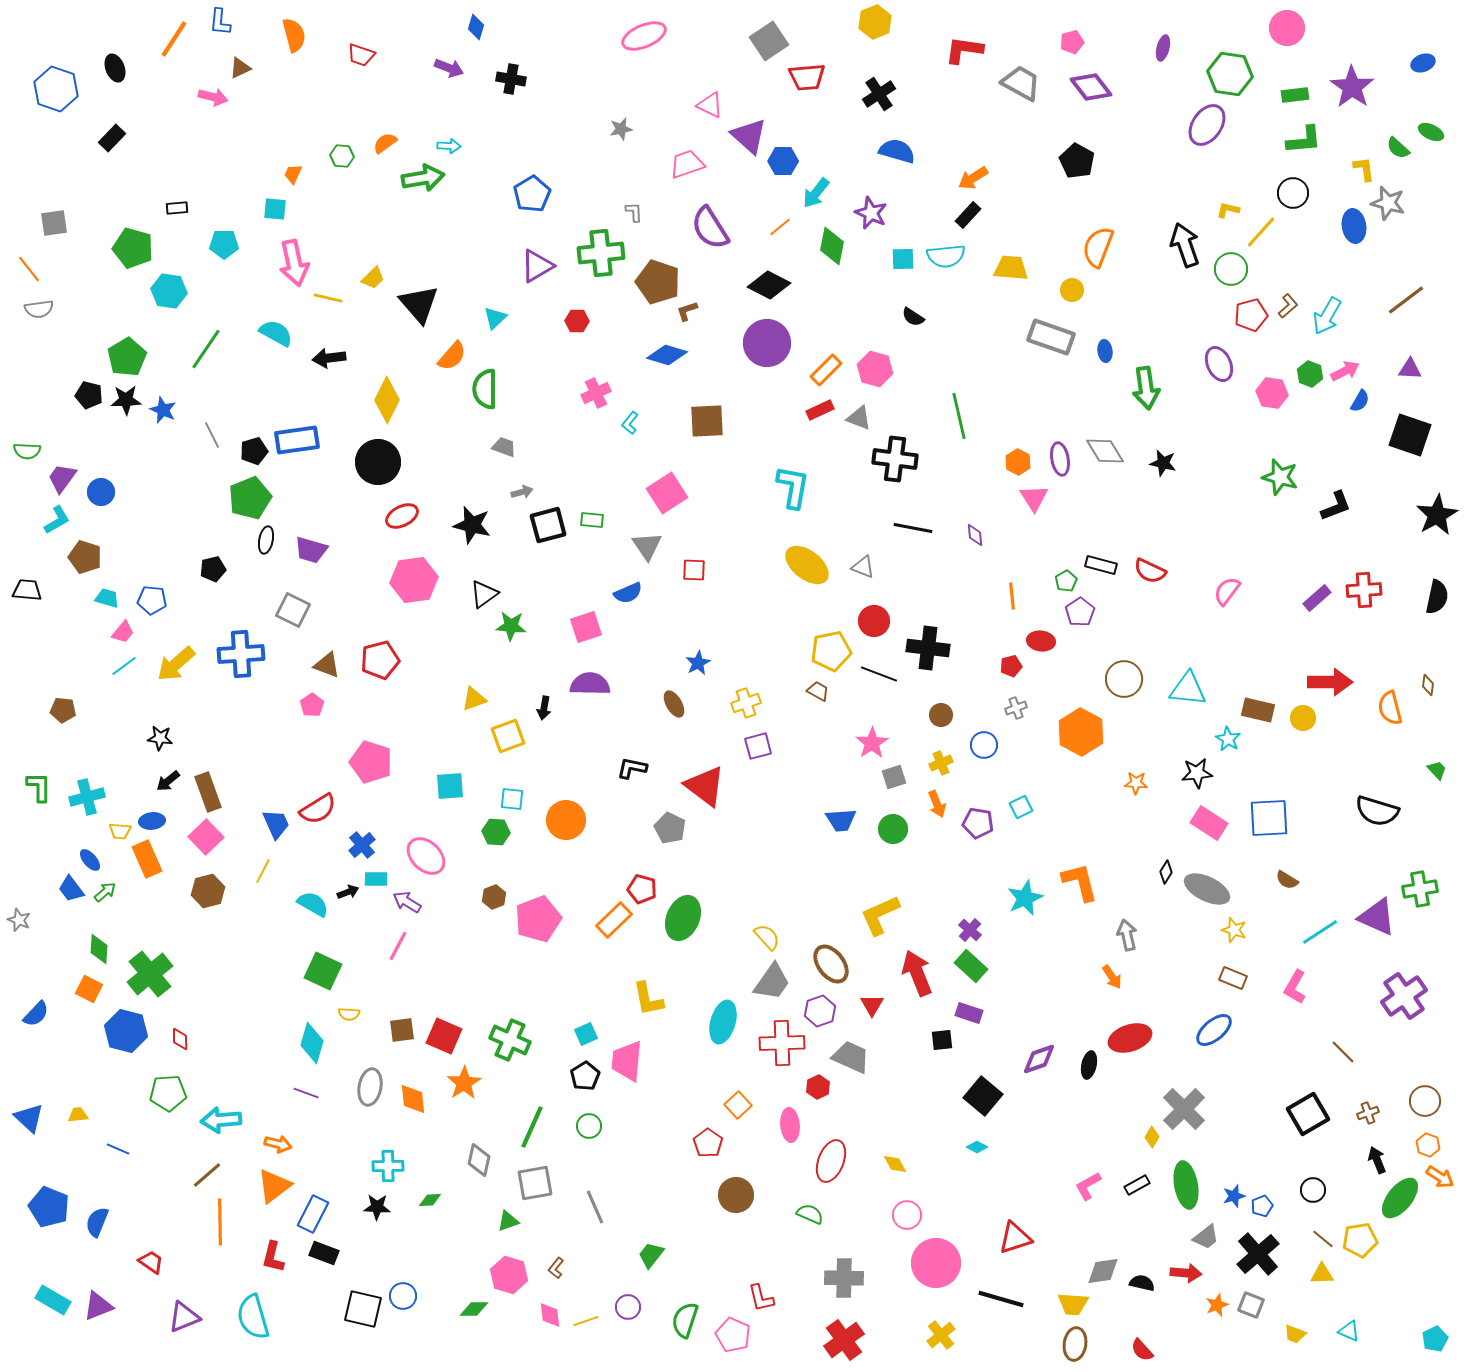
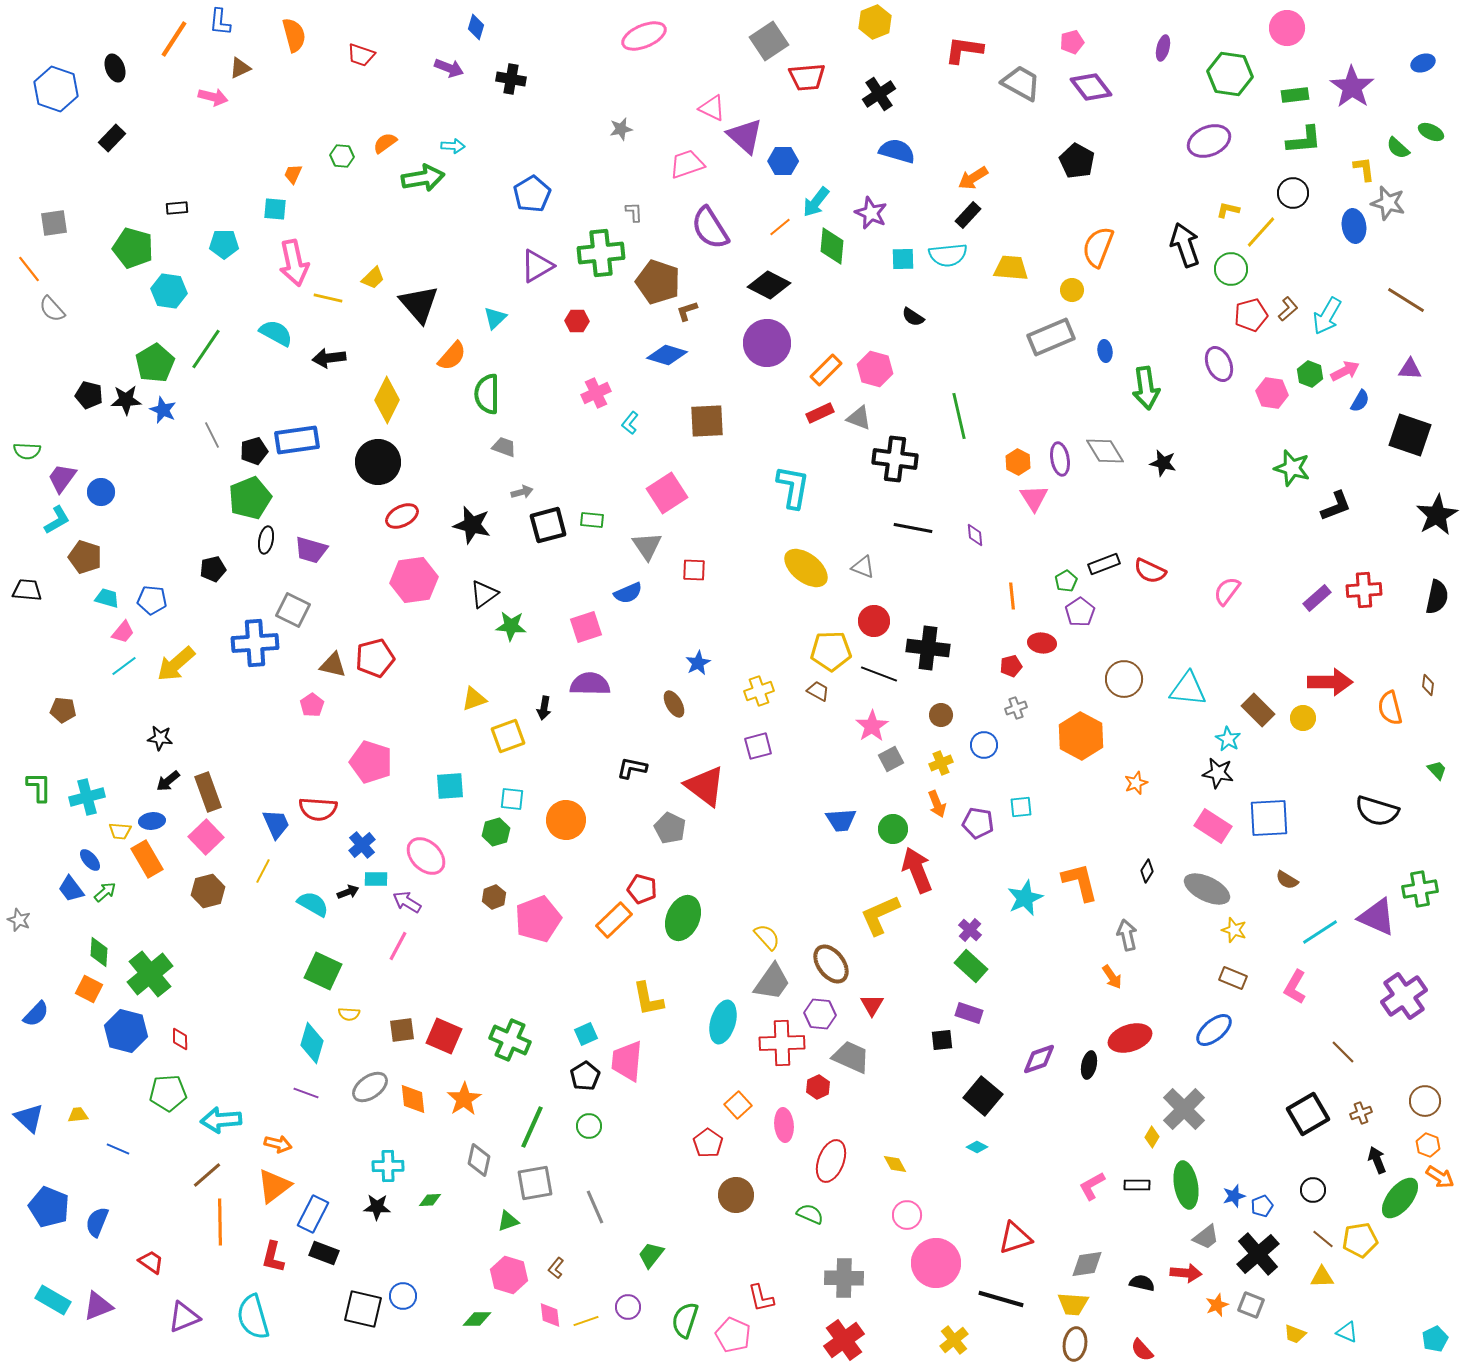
pink triangle at (710, 105): moved 2 px right, 3 px down
purple ellipse at (1207, 125): moved 2 px right, 16 px down; rotated 33 degrees clockwise
purple triangle at (749, 136): moved 4 px left
cyan arrow at (449, 146): moved 4 px right
cyan arrow at (816, 193): moved 9 px down
green diamond at (832, 246): rotated 6 degrees counterclockwise
cyan semicircle at (946, 256): moved 2 px right, 1 px up
brown line at (1406, 300): rotated 69 degrees clockwise
brown L-shape at (1288, 306): moved 3 px down
gray semicircle at (39, 309): moved 13 px right; rotated 56 degrees clockwise
gray rectangle at (1051, 337): rotated 42 degrees counterclockwise
green pentagon at (127, 357): moved 28 px right, 6 px down
green semicircle at (485, 389): moved 2 px right, 5 px down
red rectangle at (820, 410): moved 3 px down
green star at (1280, 477): moved 12 px right, 9 px up
yellow ellipse at (807, 565): moved 1 px left, 3 px down
black rectangle at (1101, 565): moved 3 px right, 1 px up; rotated 36 degrees counterclockwise
red ellipse at (1041, 641): moved 1 px right, 2 px down
yellow pentagon at (831, 651): rotated 9 degrees clockwise
blue cross at (241, 654): moved 14 px right, 11 px up
red pentagon at (380, 660): moved 5 px left, 2 px up
brown triangle at (327, 665): moved 6 px right; rotated 8 degrees counterclockwise
yellow cross at (746, 703): moved 13 px right, 12 px up
brown rectangle at (1258, 710): rotated 32 degrees clockwise
orange hexagon at (1081, 732): moved 4 px down
pink star at (872, 743): moved 17 px up
black star at (1197, 773): moved 21 px right; rotated 16 degrees clockwise
gray square at (894, 777): moved 3 px left, 18 px up; rotated 10 degrees counterclockwise
orange star at (1136, 783): rotated 25 degrees counterclockwise
cyan square at (1021, 807): rotated 20 degrees clockwise
red semicircle at (318, 809): rotated 36 degrees clockwise
pink rectangle at (1209, 823): moved 4 px right, 3 px down
green hexagon at (496, 832): rotated 20 degrees counterclockwise
orange rectangle at (147, 859): rotated 6 degrees counterclockwise
black diamond at (1166, 872): moved 19 px left, 1 px up
green diamond at (99, 949): moved 3 px down
red arrow at (917, 973): moved 103 px up
purple hexagon at (820, 1011): moved 3 px down; rotated 24 degrees clockwise
orange star at (464, 1083): moved 16 px down
gray ellipse at (370, 1087): rotated 45 degrees clockwise
brown cross at (1368, 1113): moved 7 px left
pink ellipse at (790, 1125): moved 6 px left
black rectangle at (1137, 1185): rotated 30 degrees clockwise
pink L-shape at (1088, 1186): moved 4 px right
gray diamond at (1103, 1271): moved 16 px left, 7 px up
yellow triangle at (1322, 1274): moved 3 px down
green diamond at (474, 1309): moved 3 px right, 10 px down
cyan triangle at (1349, 1331): moved 2 px left, 1 px down
yellow cross at (941, 1335): moved 13 px right, 5 px down
